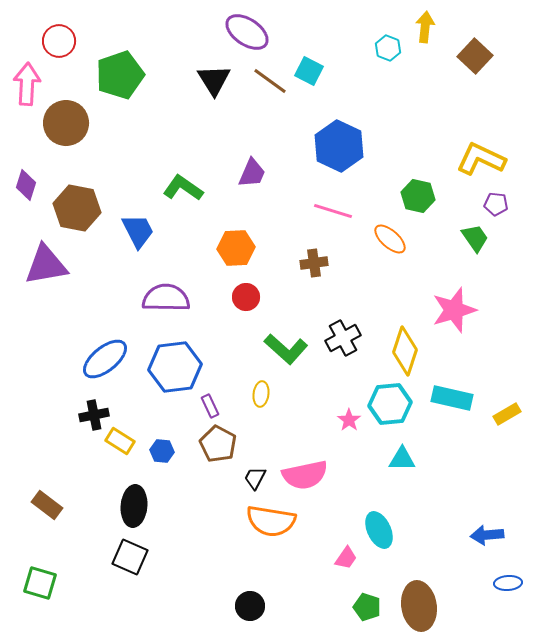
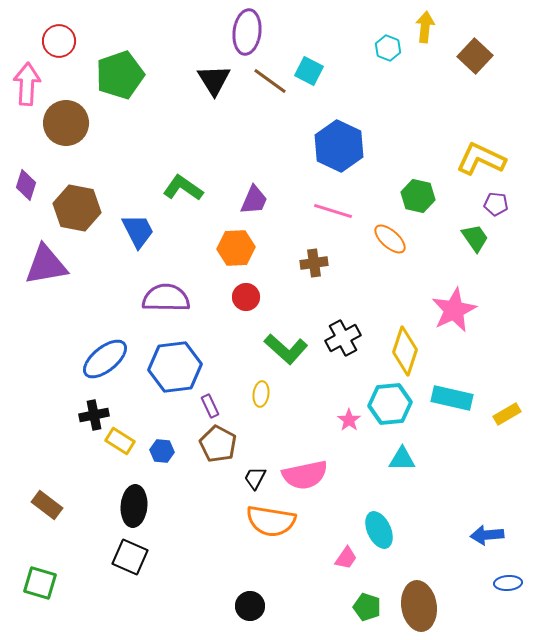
purple ellipse at (247, 32): rotated 63 degrees clockwise
purple trapezoid at (252, 173): moved 2 px right, 27 px down
pink star at (454, 310): rotated 9 degrees counterclockwise
